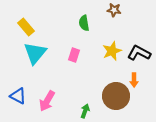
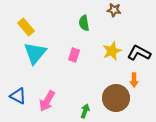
brown circle: moved 2 px down
